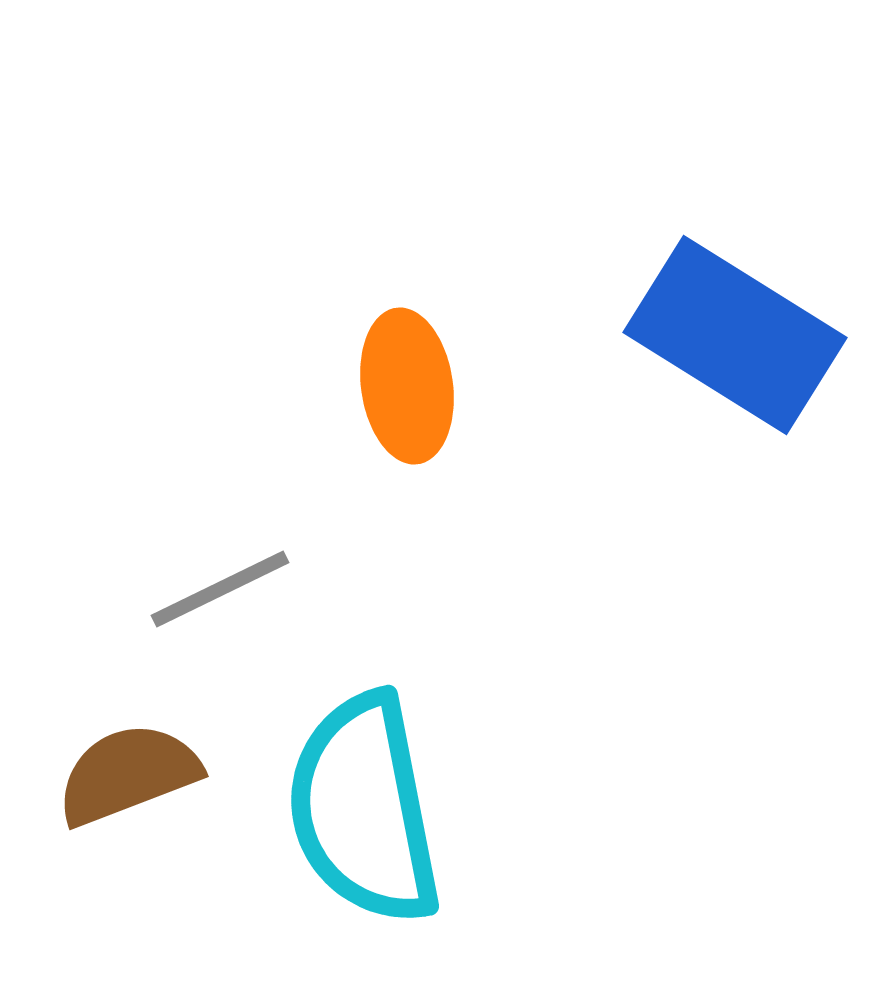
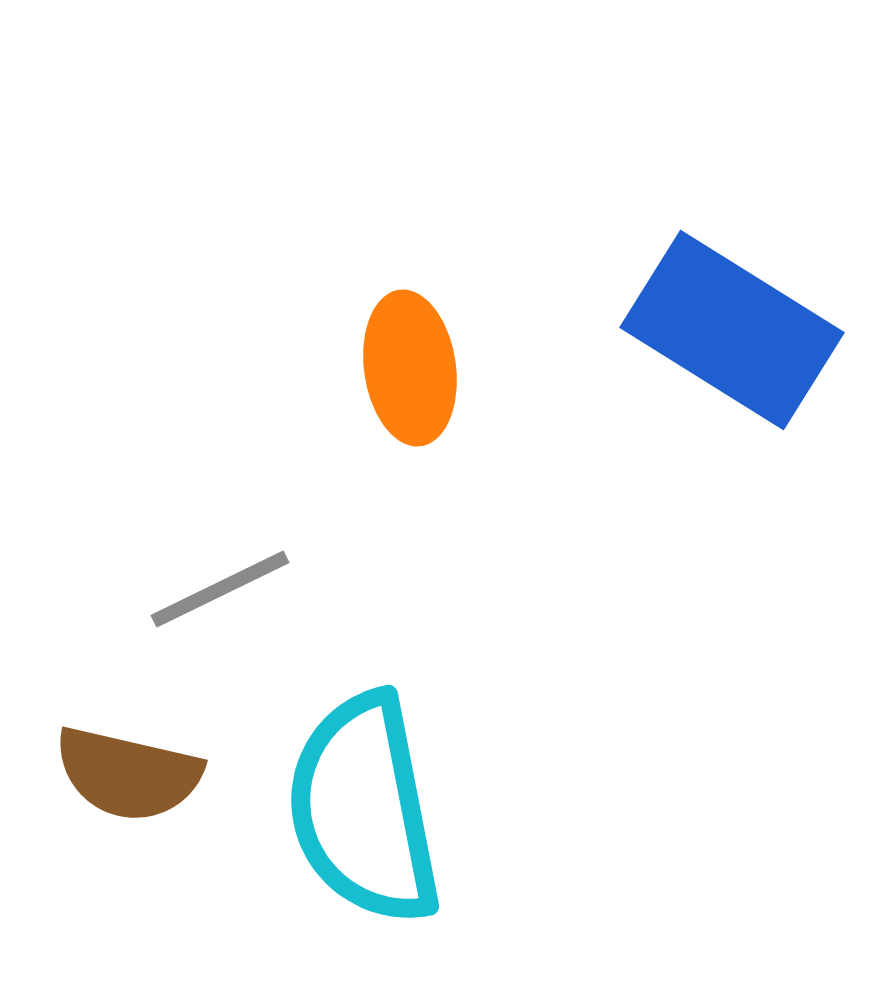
blue rectangle: moved 3 px left, 5 px up
orange ellipse: moved 3 px right, 18 px up
brown semicircle: rotated 146 degrees counterclockwise
